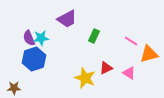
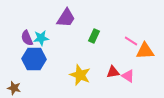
purple trapezoid: moved 1 px left, 1 px up; rotated 30 degrees counterclockwise
purple semicircle: moved 2 px left
orange triangle: moved 4 px left, 3 px up; rotated 12 degrees clockwise
blue hexagon: rotated 20 degrees clockwise
red triangle: moved 7 px right, 4 px down; rotated 16 degrees clockwise
pink triangle: moved 1 px left, 3 px down
yellow star: moved 5 px left, 3 px up
brown star: rotated 16 degrees clockwise
